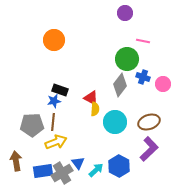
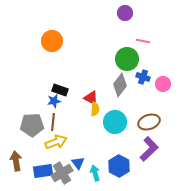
orange circle: moved 2 px left, 1 px down
cyan arrow: moved 1 px left, 3 px down; rotated 63 degrees counterclockwise
